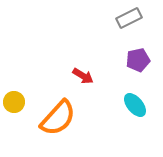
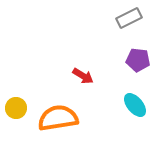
purple pentagon: rotated 20 degrees clockwise
yellow circle: moved 2 px right, 6 px down
orange semicircle: rotated 141 degrees counterclockwise
